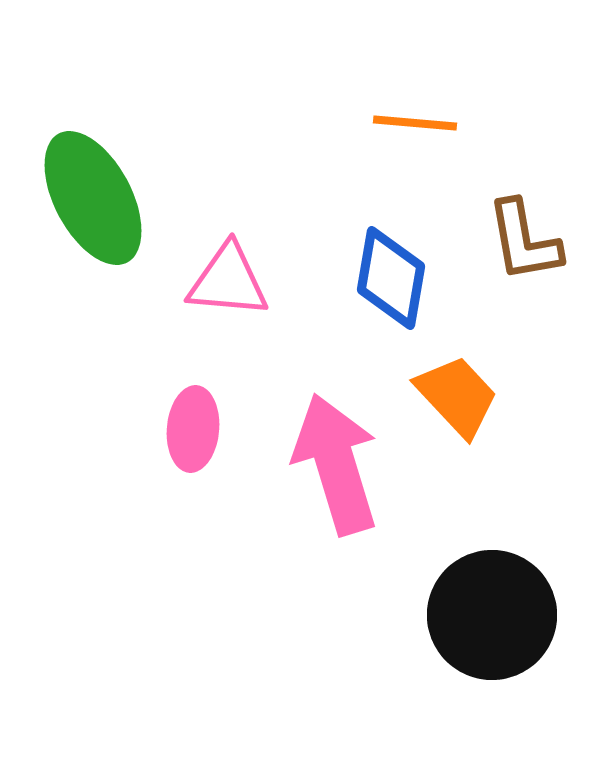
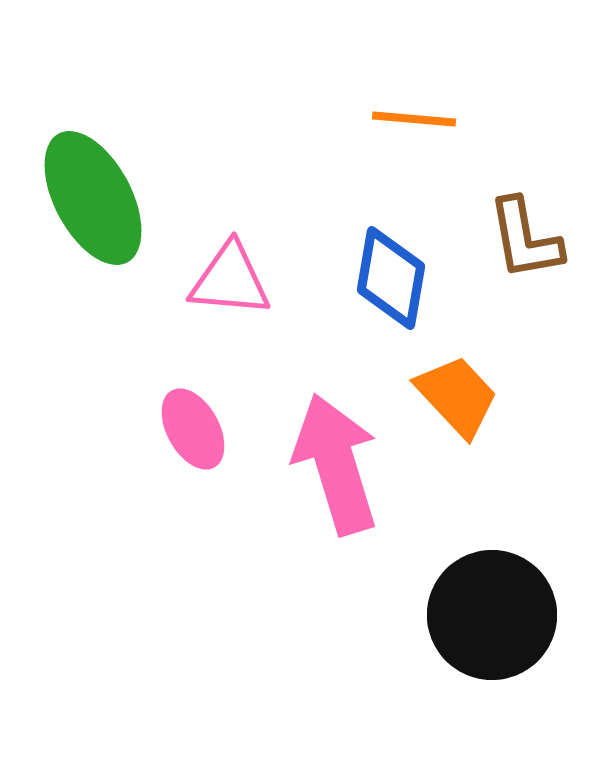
orange line: moved 1 px left, 4 px up
brown L-shape: moved 1 px right, 2 px up
pink triangle: moved 2 px right, 1 px up
pink ellipse: rotated 34 degrees counterclockwise
